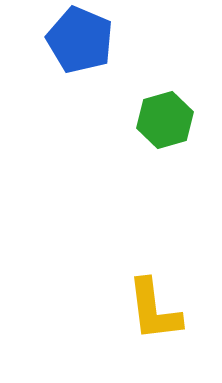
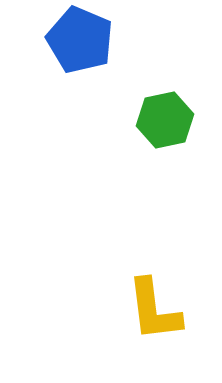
green hexagon: rotated 4 degrees clockwise
